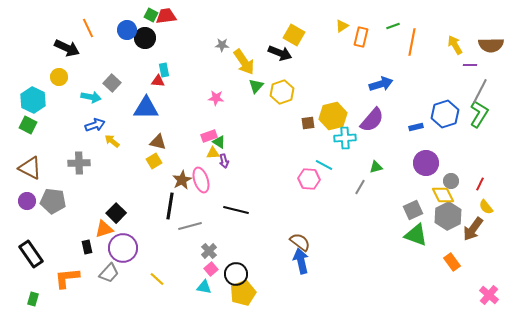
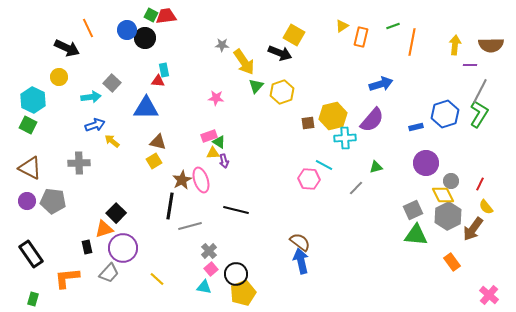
yellow arrow at (455, 45): rotated 36 degrees clockwise
cyan arrow at (91, 97): rotated 18 degrees counterclockwise
gray line at (360, 187): moved 4 px left, 1 px down; rotated 14 degrees clockwise
green triangle at (416, 235): rotated 15 degrees counterclockwise
